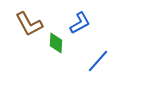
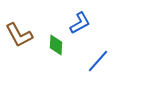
brown L-shape: moved 10 px left, 11 px down
green diamond: moved 2 px down
